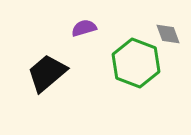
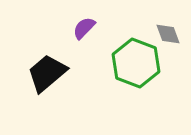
purple semicircle: rotated 30 degrees counterclockwise
